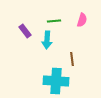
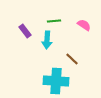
pink semicircle: moved 2 px right, 5 px down; rotated 72 degrees counterclockwise
brown line: rotated 40 degrees counterclockwise
